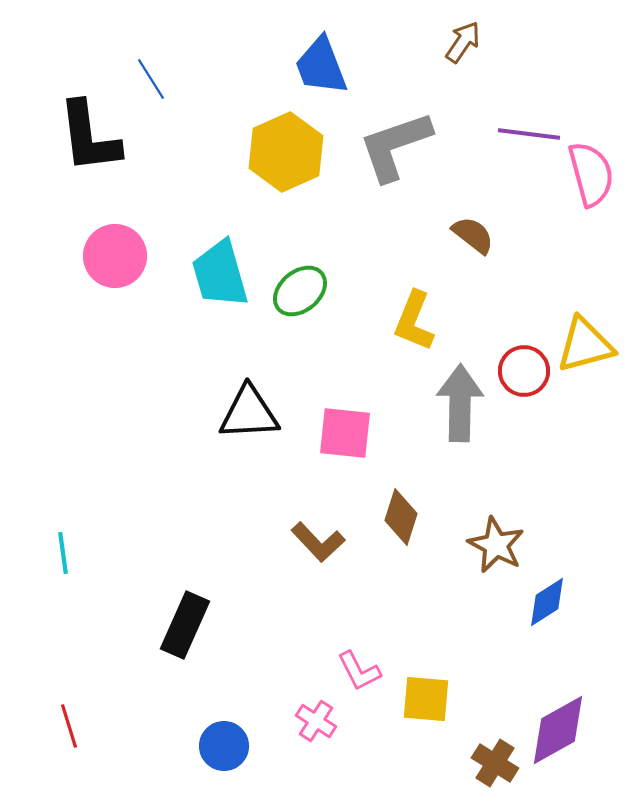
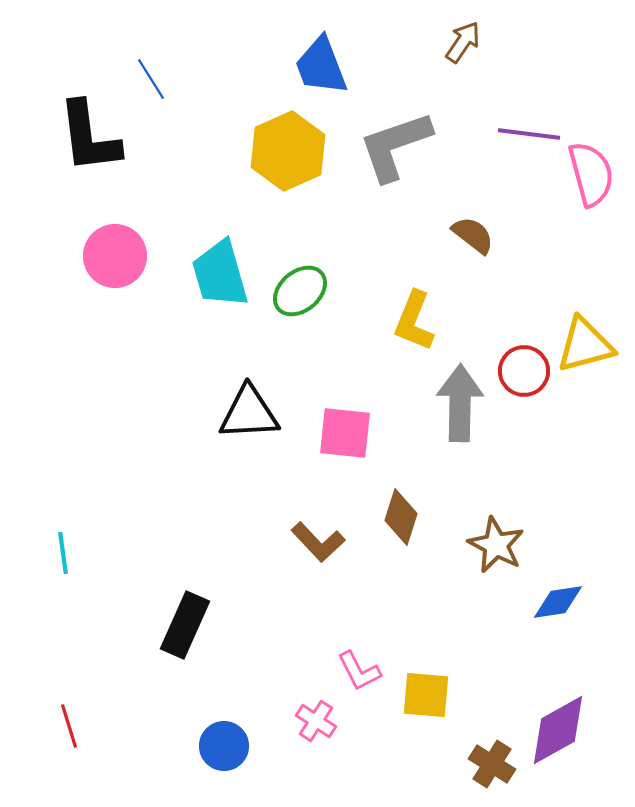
yellow hexagon: moved 2 px right, 1 px up
blue diamond: moved 11 px right; rotated 24 degrees clockwise
yellow square: moved 4 px up
brown cross: moved 3 px left, 1 px down
